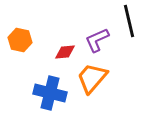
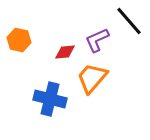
black line: rotated 28 degrees counterclockwise
orange hexagon: moved 1 px left
blue cross: moved 6 px down
